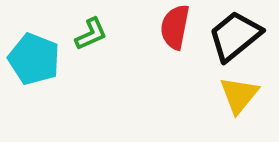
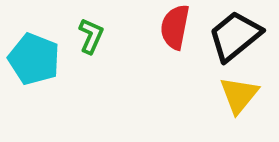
green L-shape: moved 2 px down; rotated 42 degrees counterclockwise
